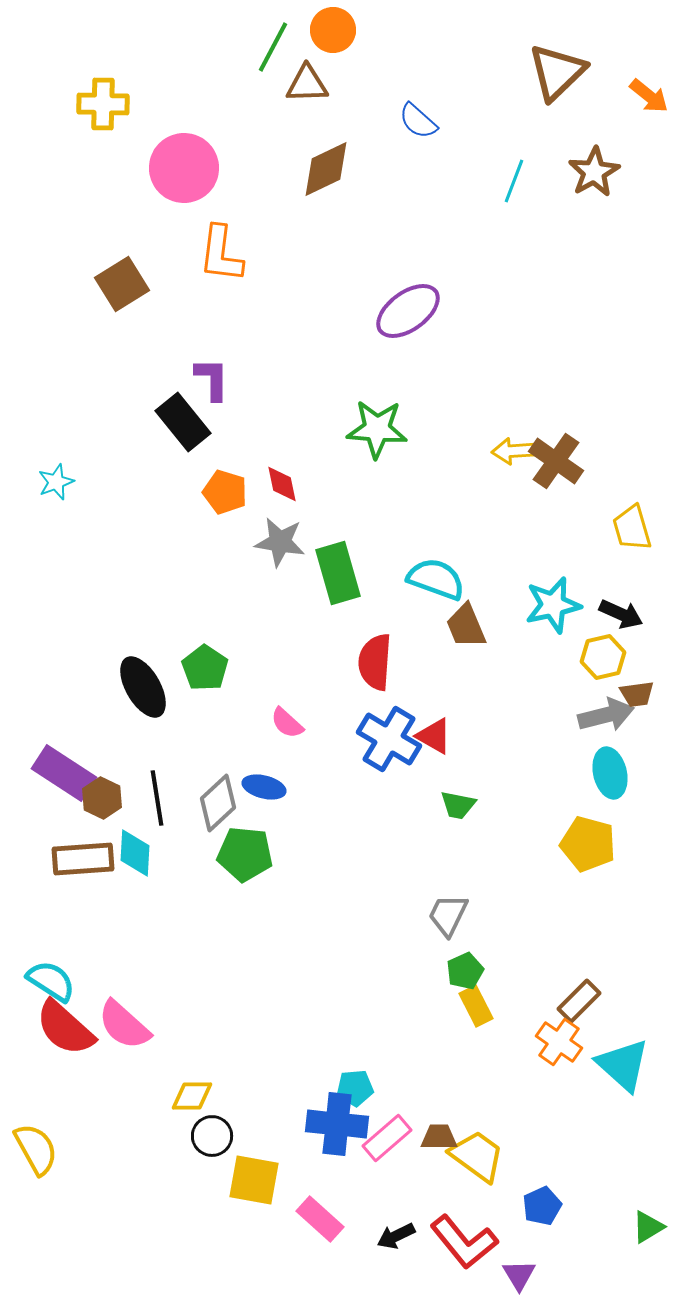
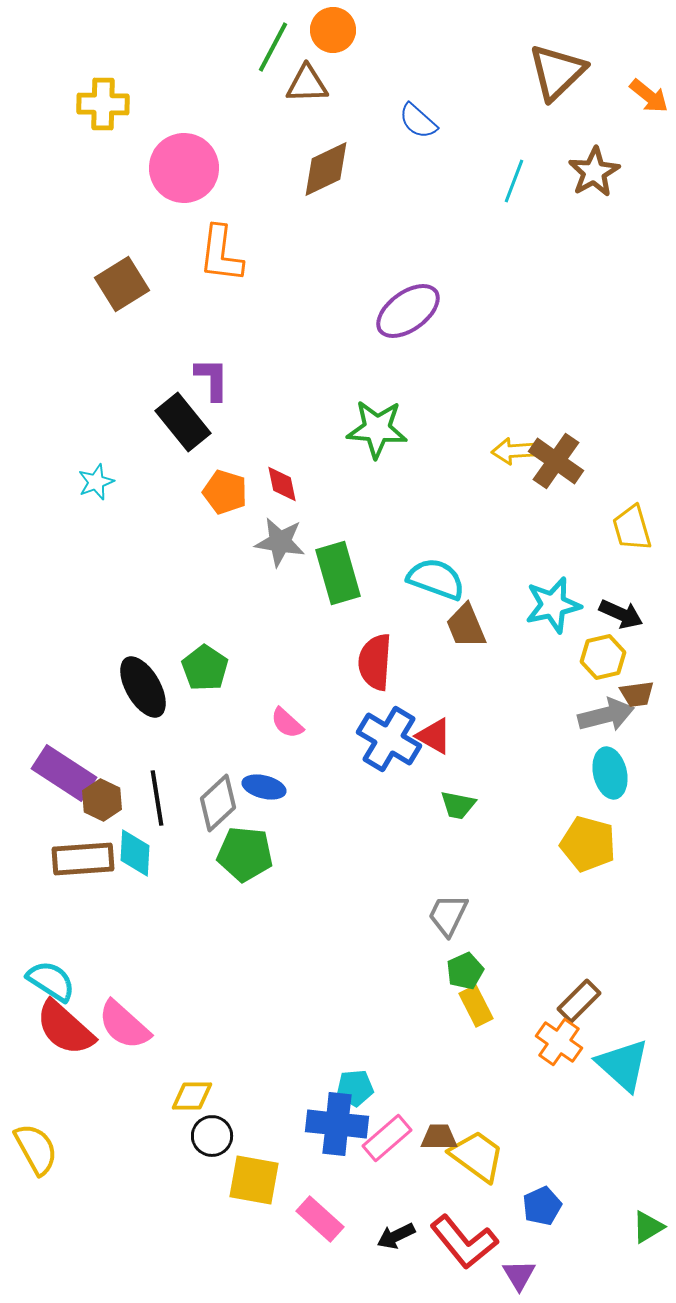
cyan star at (56, 482): moved 40 px right
brown hexagon at (102, 798): moved 2 px down
